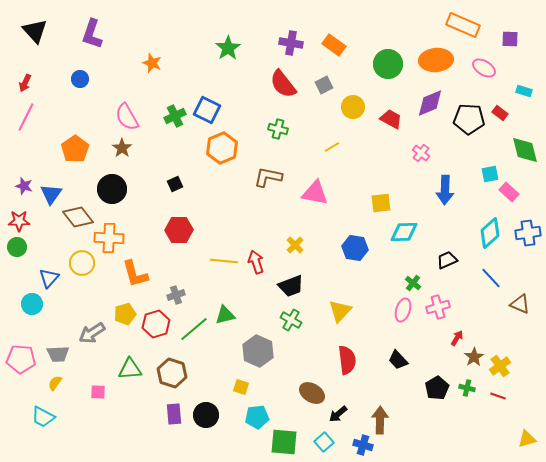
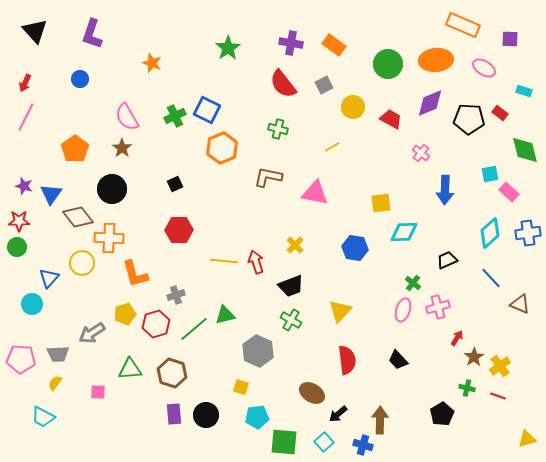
black pentagon at (437, 388): moved 5 px right, 26 px down
